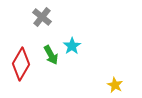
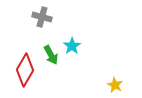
gray cross: rotated 24 degrees counterclockwise
red diamond: moved 4 px right, 6 px down
